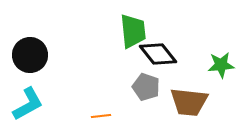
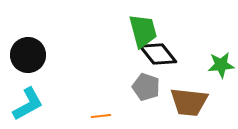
green trapezoid: moved 10 px right; rotated 9 degrees counterclockwise
black circle: moved 2 px left
